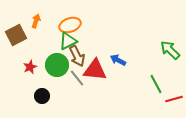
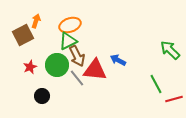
brown square: moved 7 px right
